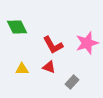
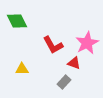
green diamond: moved 6 px up
pink star: rotated 10 degrees counterclockwise
red triangle: moved 25 px right, 4 px up
gray rectangle: moved 8 px left
